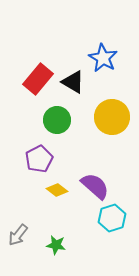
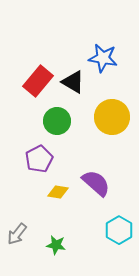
blue star: rotated 20 degrees counterclockwise
red rectangle: moved 2 px down
green circle: moved 1 px down
purple semicircle: moved 1 px right, 3 px up
yellow diamond: moved 1 px right, 2 px down; rotated 30 degrees counterclockwise
cyan hexagon: moved 7 px right, 12 px down; rotated 12 degrees counterclockwise
gray arrow: moved 1 px left, 1 px up
